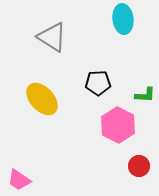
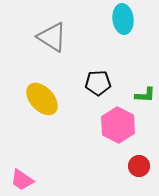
pink trapezoid: moved 3 px right
